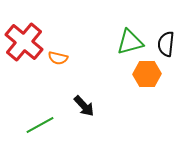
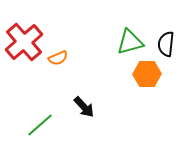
red cross: rotated 9 degrees clockwise
orange semicircle: rotated 36 degrees counterclockwise
black arrow: moved 1 px down
green line: rotated 12 degrees counterclockwise
